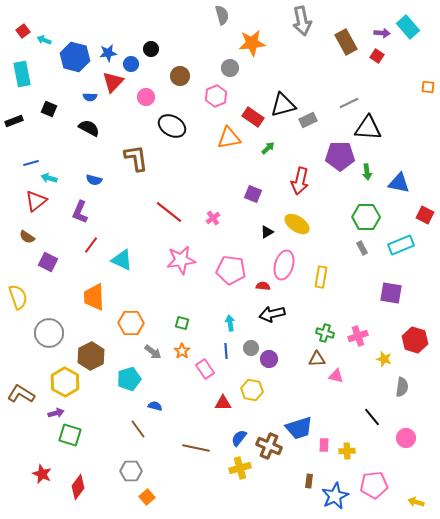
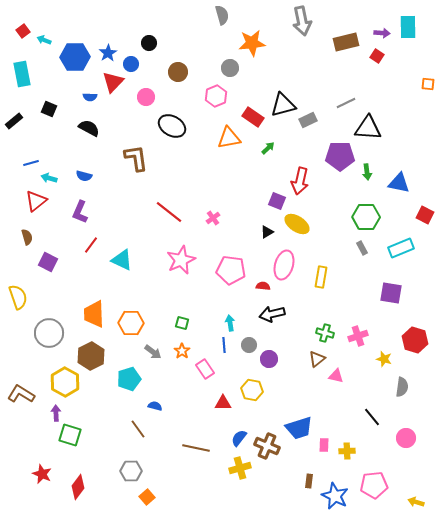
cyan rectangle at (408, 27): rotated 40 degrees clockwise
brown rectangle at (346, 42): rotated 75 degrees counterclockwise
black circle at (151, 49): moved 2 px left, 6 px up
blue star at (108, 53): rotated 24 degrees counterclockwise
blue hexagon at (75, 57): rotated 16 degrees counterclockwise
brown circle at (180, 76): moved 2 px left, 4 px up
orange square at (428, 87): moved 3 px up
gray line at (349, 103): moved 3 px left
black rectangle at (14, 121): rotated 18 degrees counterclockwise
blue semicircle at (94, 180): moved 10 px left, 4 px up
purple square at (253, 194): moved 24 px right, 7 px down
brown semicircle at (27, 237): rotated 140 degrees counterclockwise
cyan rectangle at (401, 245): moved 3 px down
pink star at (181, 260): rotated 16 degrees counterclockwise
orange trapezoid at (94, 297): moved 17 px down
gray circle at (251, 348): moved 2 px left, 3 px up
blue line at (226, 351): moved 2 px left, 6 px up
brown triangle at (317, 359): rotated 36 degrees counterclockwise
purple arrow at (56, 413): rotated 77 degrees counterclockwise
brown cross at (269, 446): moved 2 px left
blue star at (335, 496): rotated 20 degrees counterclockwise
